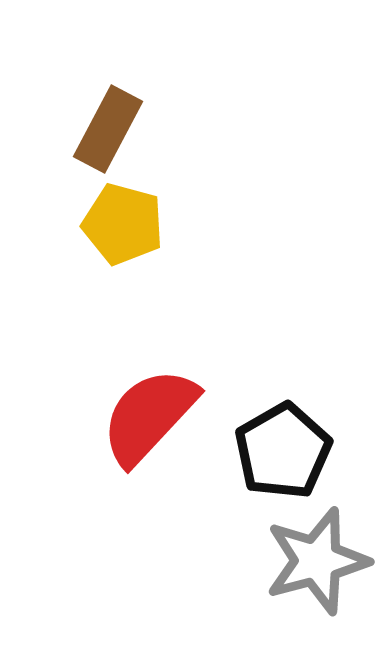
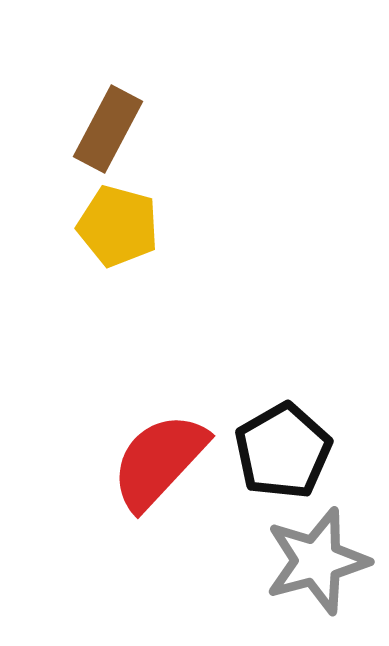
yellow pentagon: moved 5 px left, 2 px down
red semicircle: moved 10 px right, 45 px down
